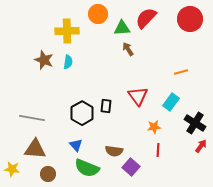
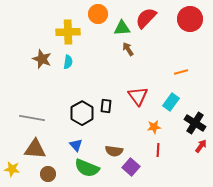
yellow cross: moved 1 px right, 1 px down
brown star: moved 2 px left, 1 px up
